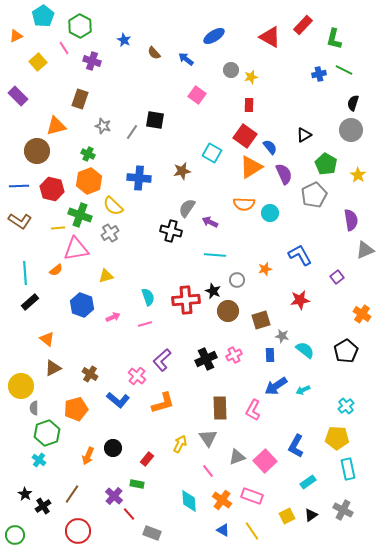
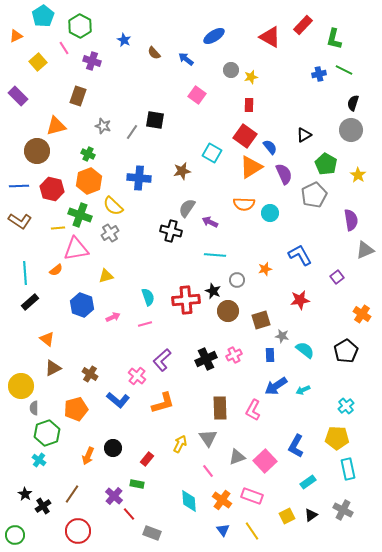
brown rectangle at (80, 99): moved 2 px left, 3 px up
blue triangle at (223, 530): rotated 24 degrees clockwise
